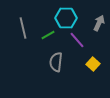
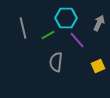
yellow square: moved 5 px right, 2 px down; rotated 24 degrees clockwise
